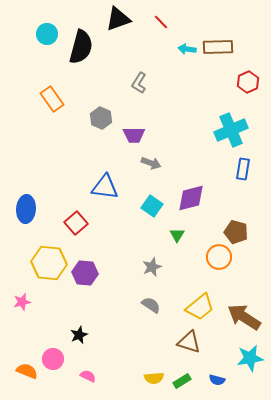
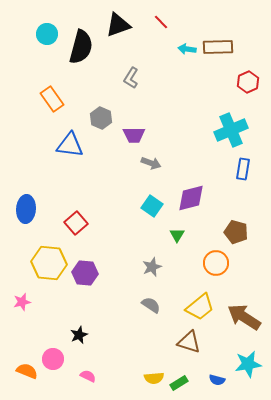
black triangle: moved 6 px down
gray L-shape: moved 8 px left, 5 px up
blue triangle: moved 35 px left, 42 px up
orange circle: moved 3 px left, 6 px down
cyan star: moved 2 px left, 6 px down
green rectangle: moved 3 px left, 2 px down
